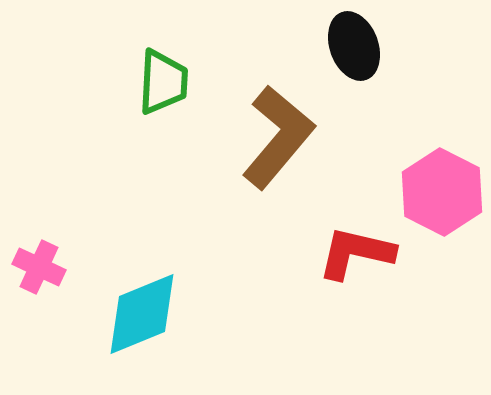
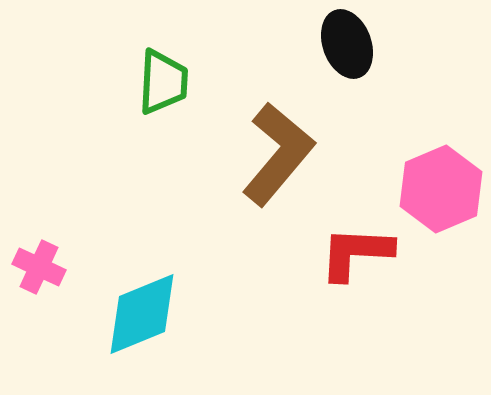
black ellipse: moved 7 px left, 2 px up
brown L-shape: moved 17 px down
pink hexagon: moved 1 px left, 3 px up; rotated 10 degrees clockwise
red L-shape: rotated 10 degrees counterclockwise
